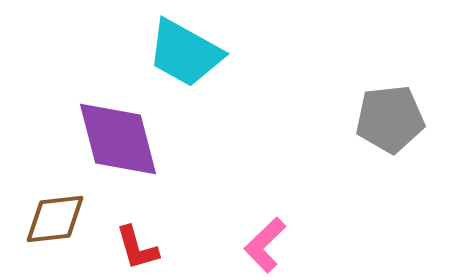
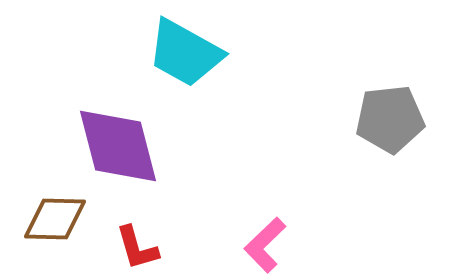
purple diamond: moved 7 px down
brown diamond: rotated 8 degrees clockwise
